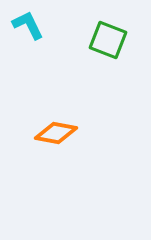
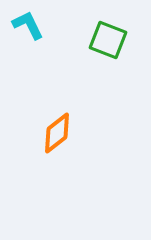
orange diamond: moved 1 px right; rotated 48 degrees counterclockwise
